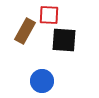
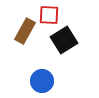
black square: rotated 36 degrees counterclockwise
